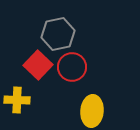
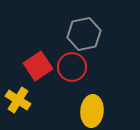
gray hexagon: moved 26 px right
red square: moved 1 px down; rotated 12 degrees clockwise
yellow cross: moved 1 px right; rotated 30 degrees clockwise
